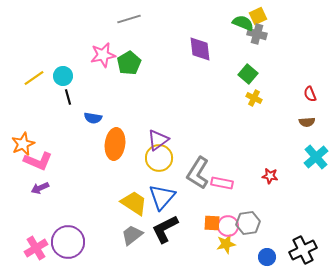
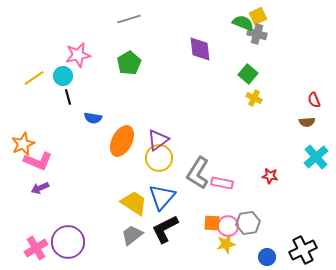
pink star: moved 25 px left
red semicircle: moved 4 px right, 6 px down
orange ellipse: moved 7 px right, 3 px up; rotated 20 degrees clockwise
